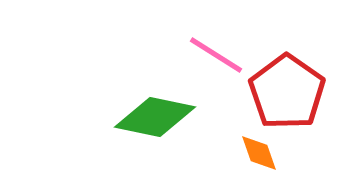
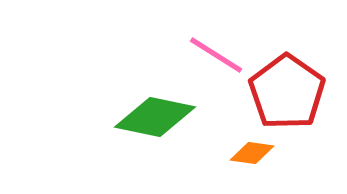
orange diamond: moved 7 px left; rotated 63 degrees counterclockwise
